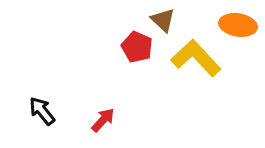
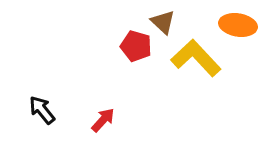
brown triangle: moved 2 px down
red pentagon: moved 1 px left, 1 px up; rotated 8 degrees counterclockwise
black arrow: moved 1 px up
